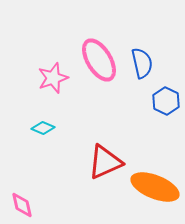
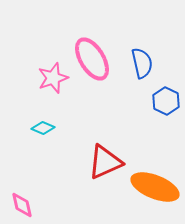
pink ellipse: moved 7 px left, 1 px up
